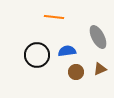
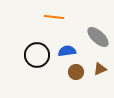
gray ellipse: rotated 20 degrees counterclockwise
